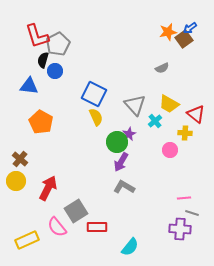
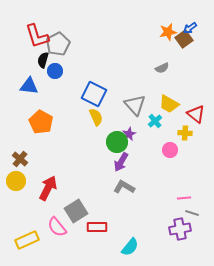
purple cross: rotated 15 degrees counterclockwise
